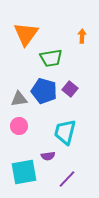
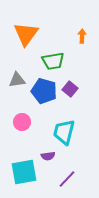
green trapezoid: moved 2 px right, 3 px down
gray triangle: moved 2 px left, 19 px up
pink circle: moved 3 px right, 4 px up
cyan trapezoid: moved 1 px left
